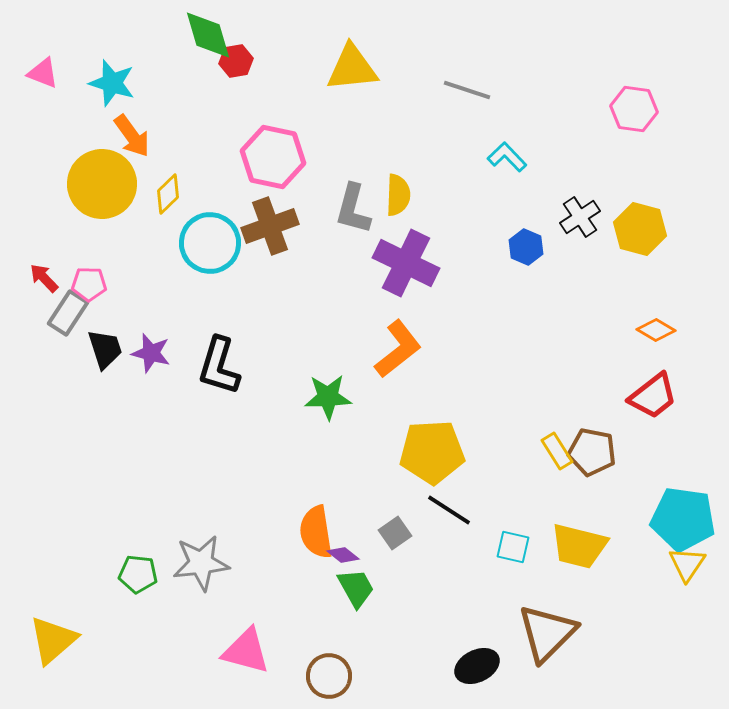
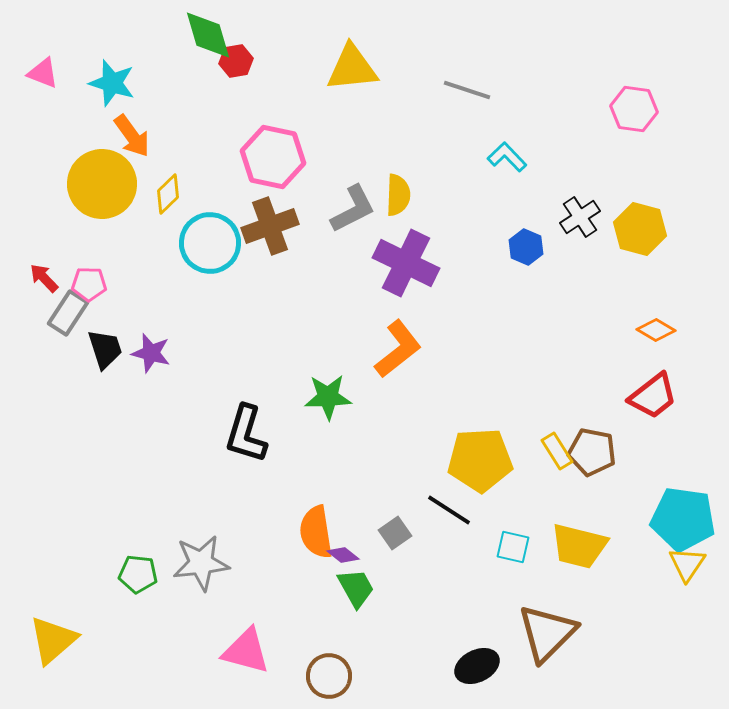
gray L-shape at (353, 209): rotated 132 degrees counterclockwise
black L-shape at (219, 366): moved 27 px right, 68 px down
yellow pentagon at (432, 452): moved 48 px right, 8 px down
